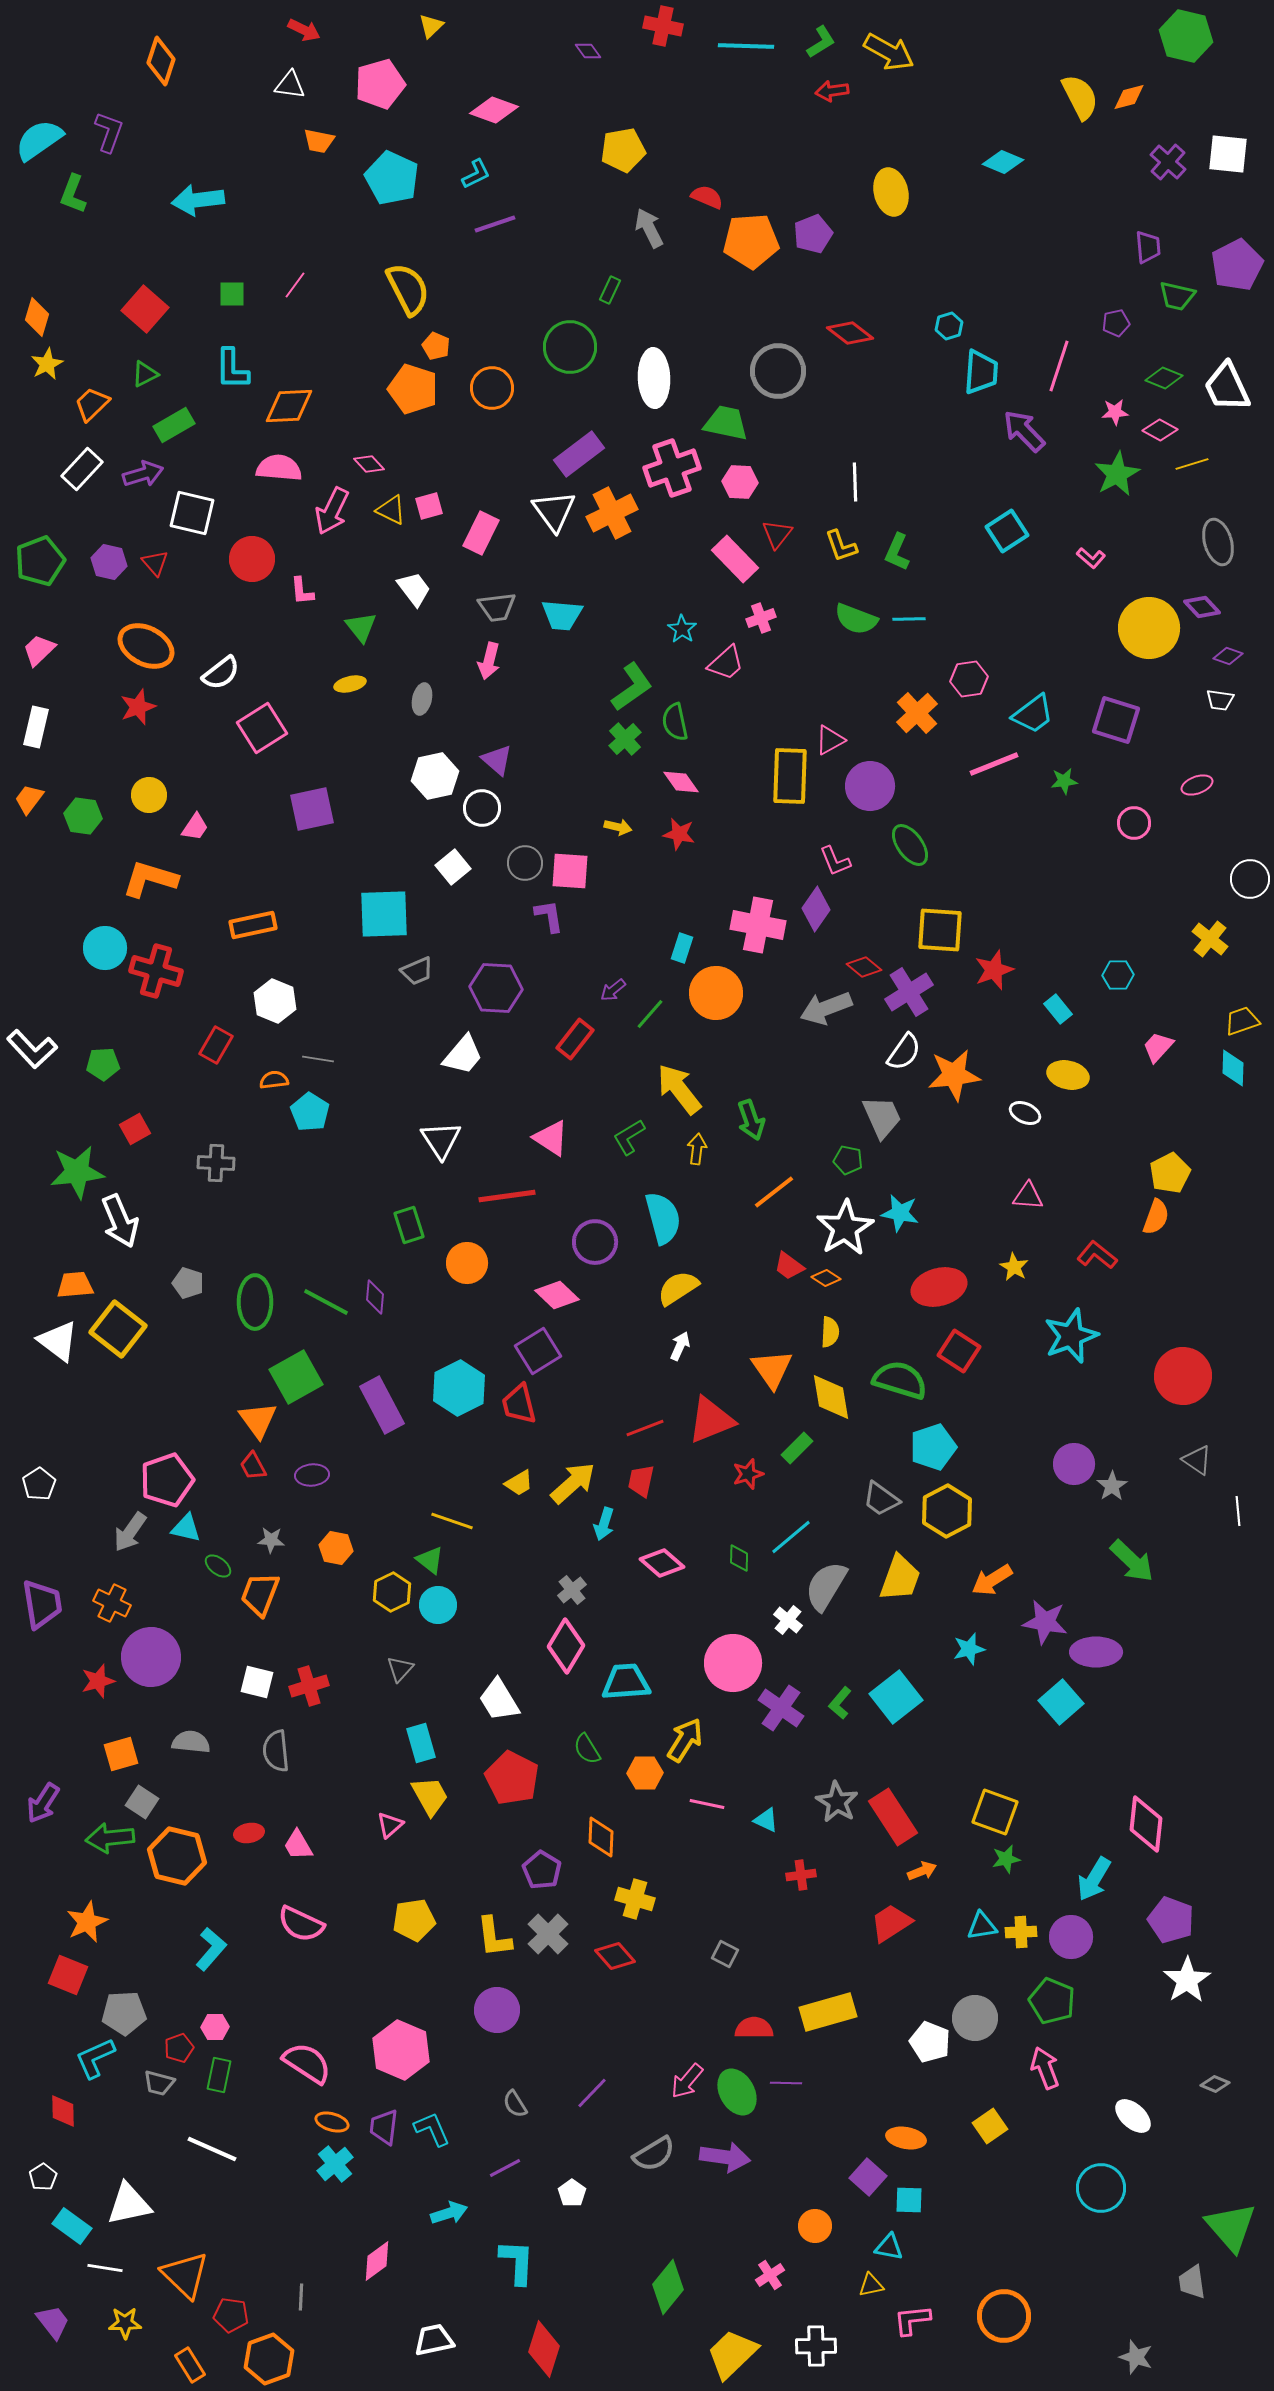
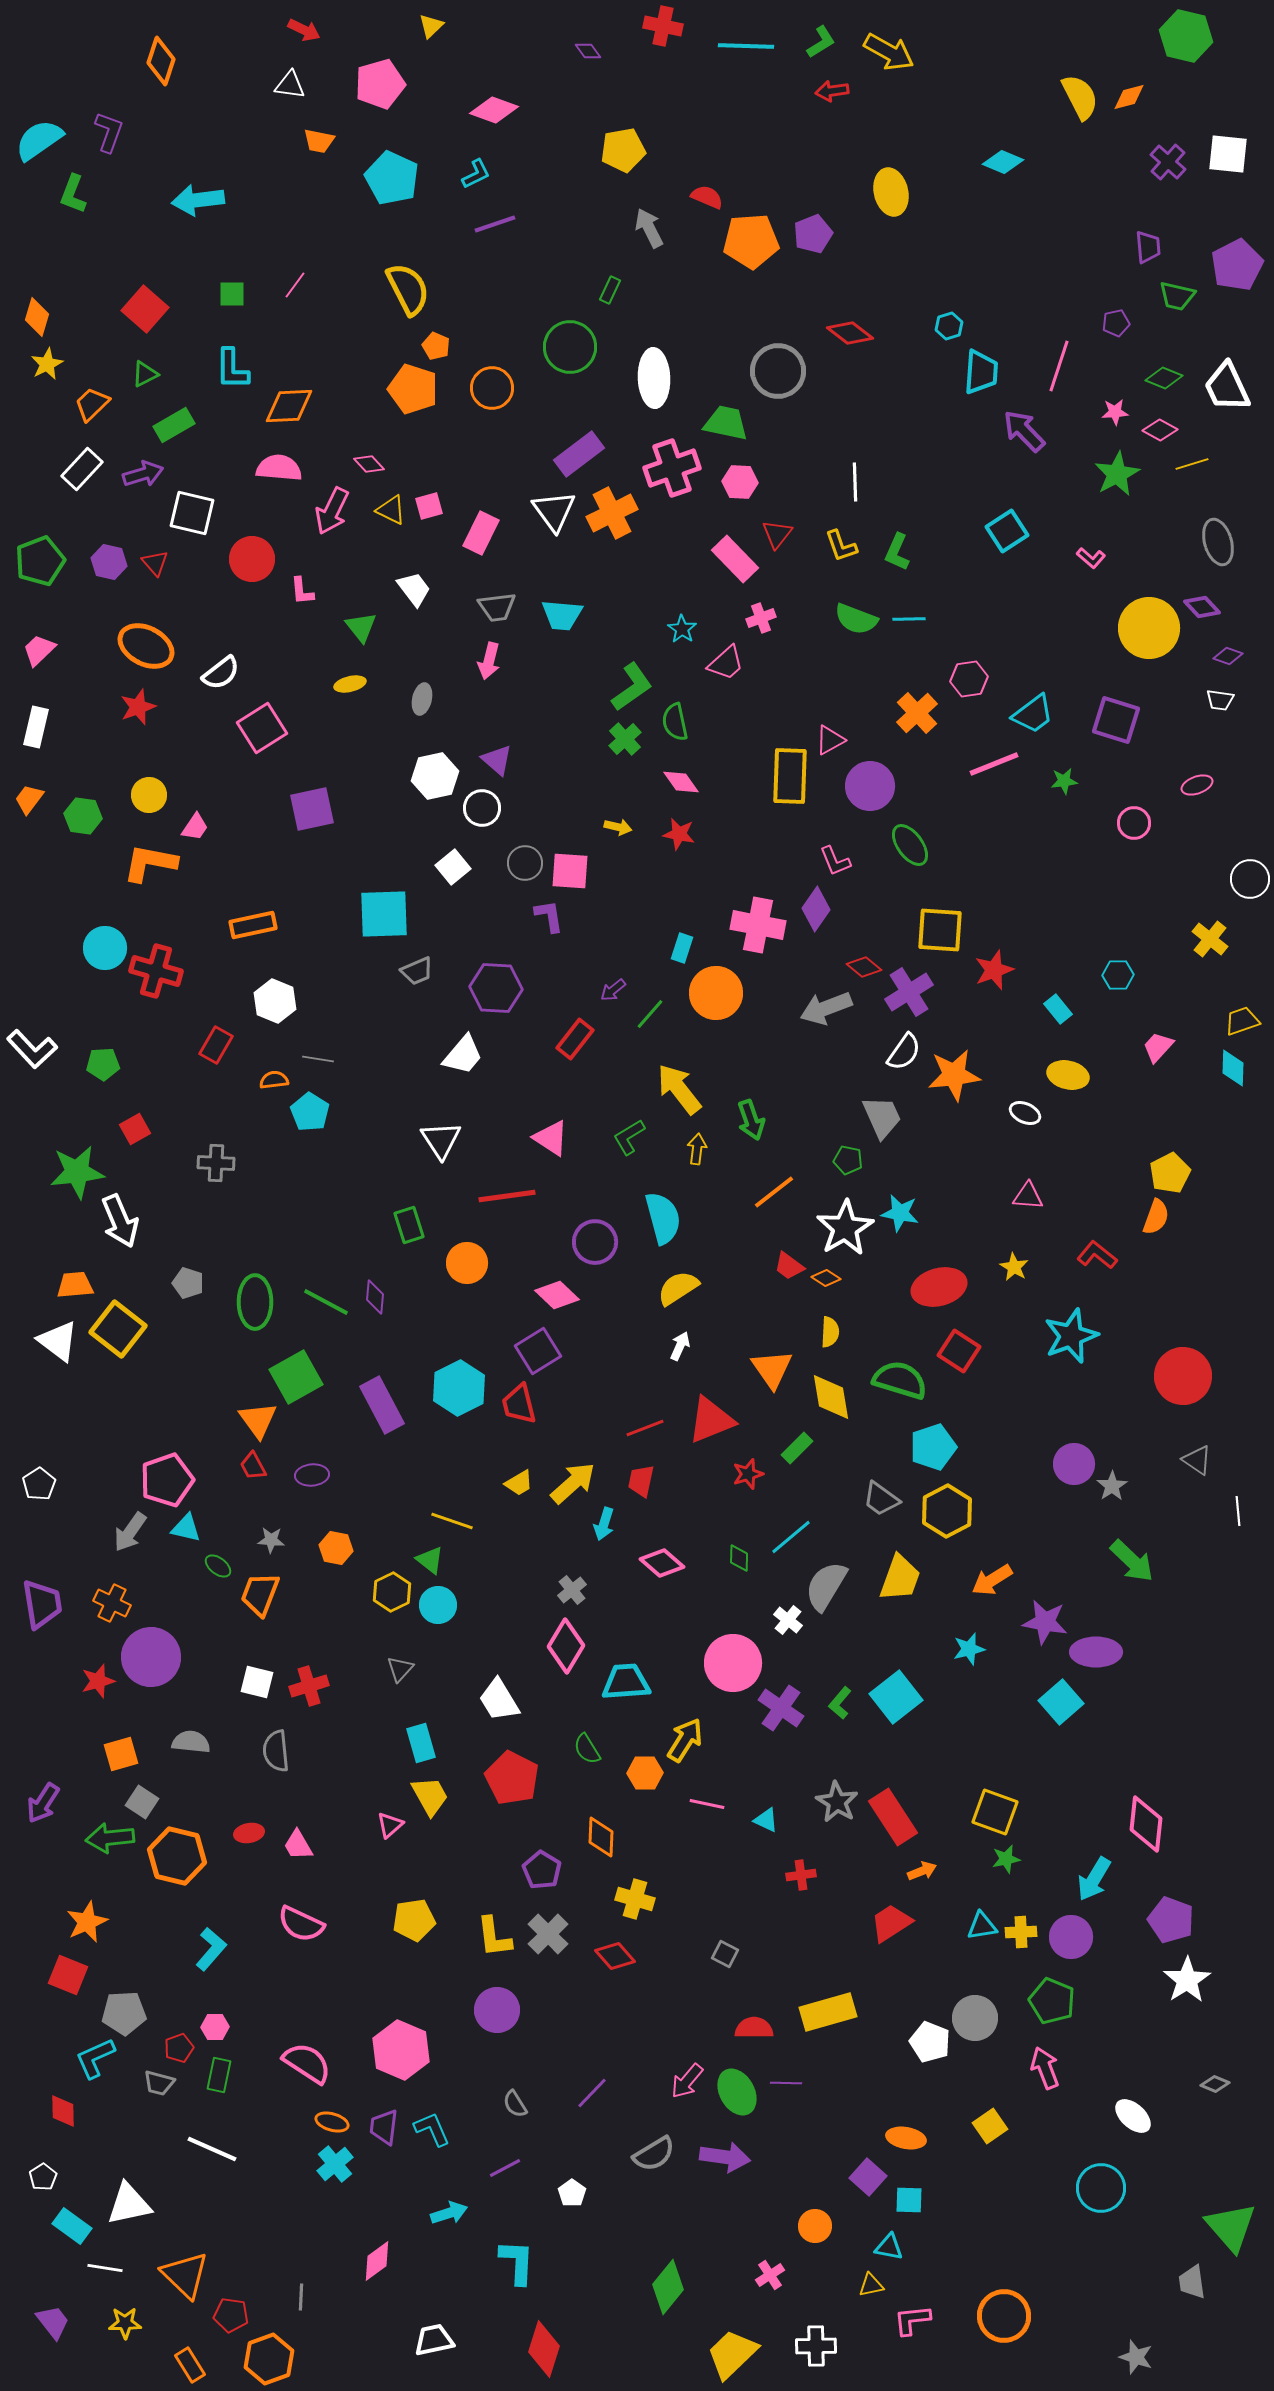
orange L-shape at (150, 879): moved 16 px up; rotated 6 degrees counterclockwise
